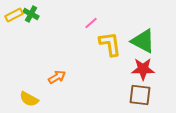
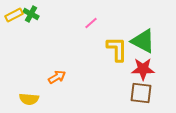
yellow L-shape: moved 7 px right, 5 px down; rotated 8 degrees clockwise
brown square: moved 1 px right, 2 px up
yellow semicircle: rotated 24 degrees counterclockwise
